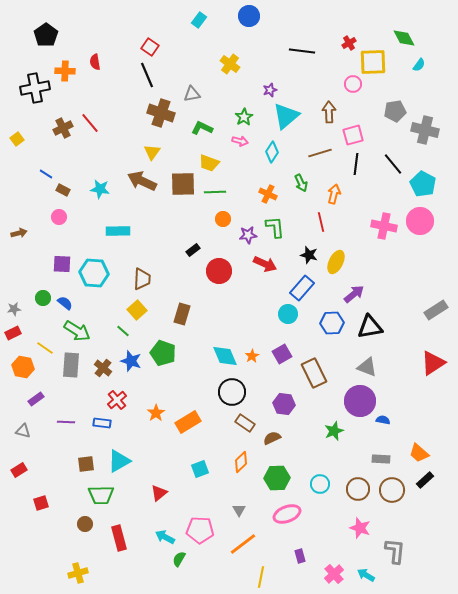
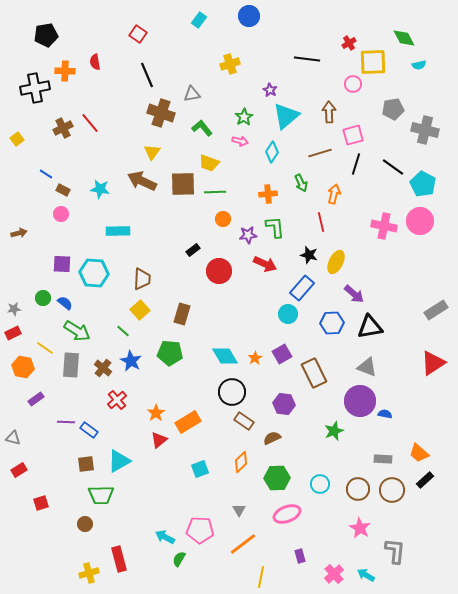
black pentagon at (46, 35): rotated 25 degrees clockwise
red square at (150, 47): moved 12 px left, 13 px up
black line at (302, 51): moved 5 px right, 8 px down
yellow cross at (230, 64): rotated 36 degrees clockwise
cyan semicircle at (419, 65): rotated 40 degrees clockwise
purple star at (270, 90): rotated 24 degrees counterclockwise
gray pentagon at (395, 111): moved 2 px left, 2 px up
green L-shape at (202, 128): rotated 25 degrees clockwise
black line at (356, 164): rotated 10 degrees clockwise
black line at (393, 164): moved 3 px down; rotated 15 degrees counterclockwise
orange cross at (268, 194): rotated 30 degrees counterclockwise
pink circle at (59, 217): moved 2 px right, 3 px up
purple arrow at (354, 294): rotated 80 degrees clockwise
yellow square at (137, 310): moved 3 px right
green pentagon at (163, 353): moved 7 px right; rotated 15 degrees counterclockwise
cyan diamond at (225, 356): rotated 8 degrees counterclockwise
orange star at (252, 356): moved 3 px right, 2 px down
blue star at (131, 361): rotated 10 degrees clockwise
blue semicircle at (383, 420): moved 2 px right, 6 px up
blue rectangle at (102, 423): moved 13 px left, 7 px down; rotated 30 degrees clockwise
brown rectangle at (245, 423): moved 1 px left, 2 px up
gray triangle at (23, 431): moved 10 px left, 7 px down
gray rectangle at (381, 459): moved 2 px right
red triangle at (159, 493): moved 53 px up
pink star at (360, 528): rotated 10 degrees clockwise
red rectangle at (119, 538): moved 21 px down
yellow cross at (78, 573): moved 11 px right
